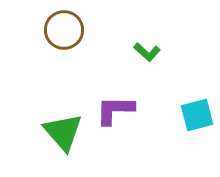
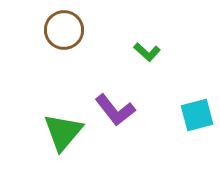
purple L-shape: rotated 129 degrees counterclockwise
green triangle: rotated 21 degrees clockwise
